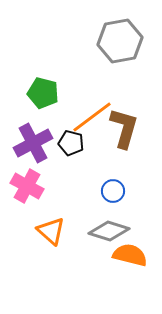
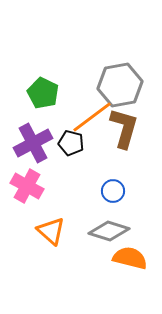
gray hexagon: moved 44 px down
green pentagon: rotated 12 degrees clockwise
orange semicircle: moved 3 px down
